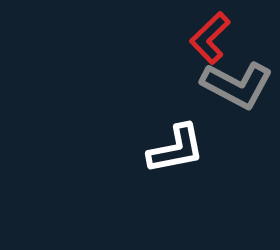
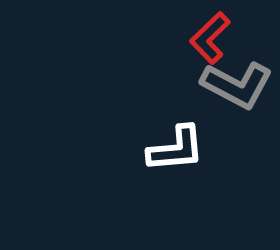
white L-shape: rotated 6 degrees clockwise
